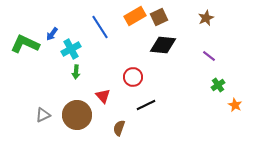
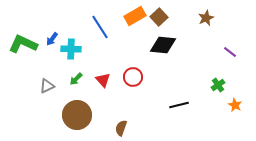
brown square: rotated 18 degrees counterclockwise
blue arrow: moved 5 px down
green L-shape: moved 2 px left
cyan cross: rotated 30 degrees clockwise
purple line: moved 21 px right, 4 px up
green arrow: moved 7 px down; rotated 40 degrees clockwise
red triangle: moved 16 px up
black line: moved 33 px right; rotated 12 degrees clockwise
gray triangle: moved 4 px right, 29 px up
brown semicircle: moved 2 px right
